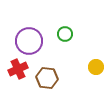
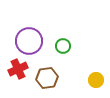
green circle: moved 2 px left, 12 px down
yellow circle: moved 13 px down
brown hexagon: rotated 15 degrees counterclockwise
